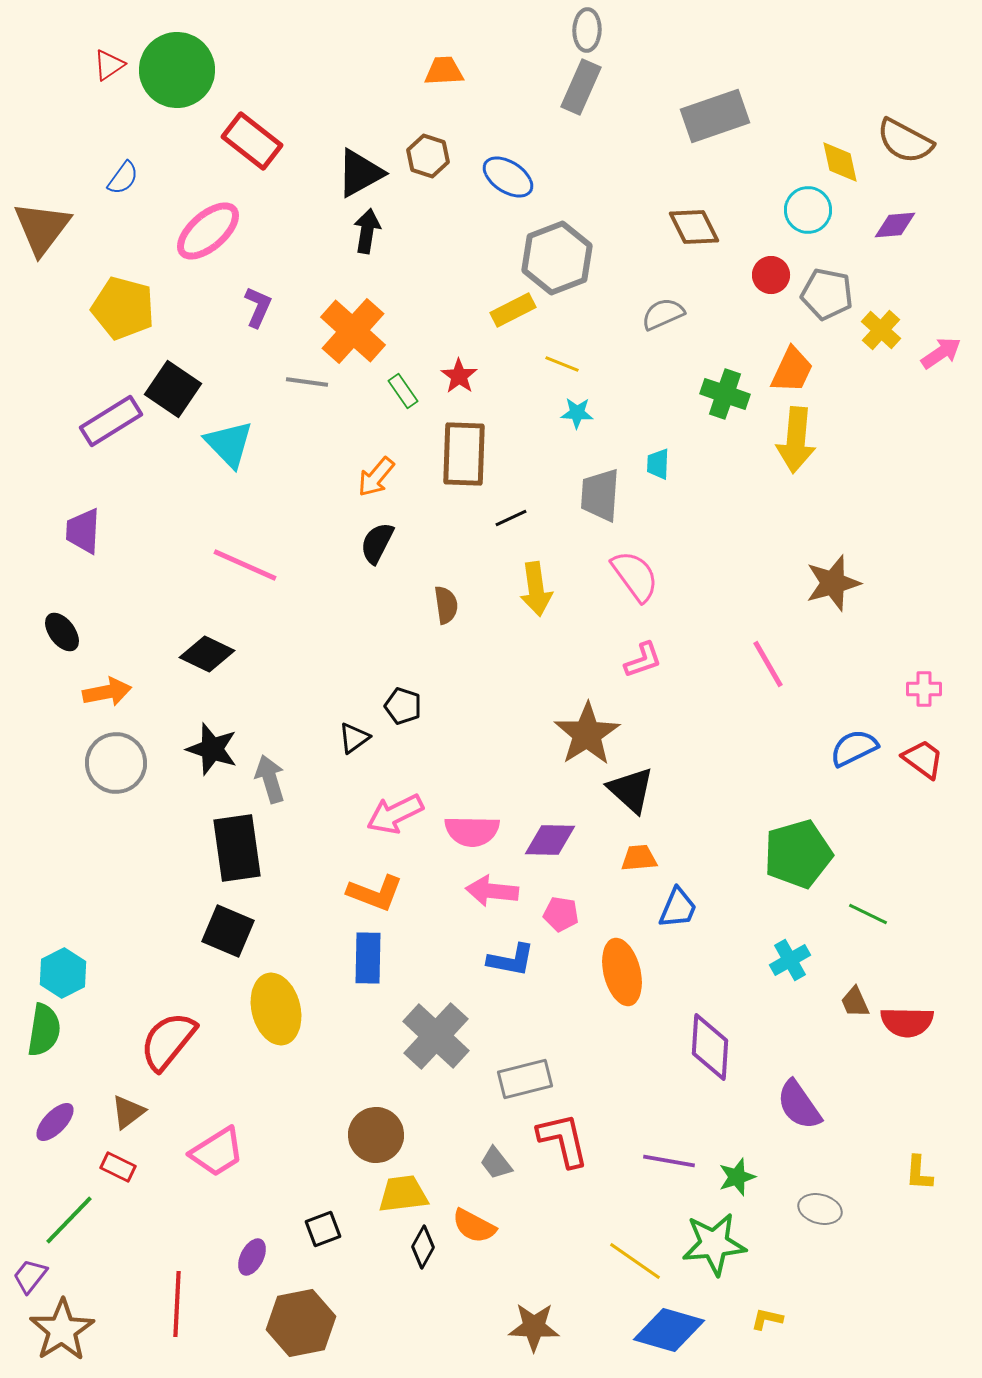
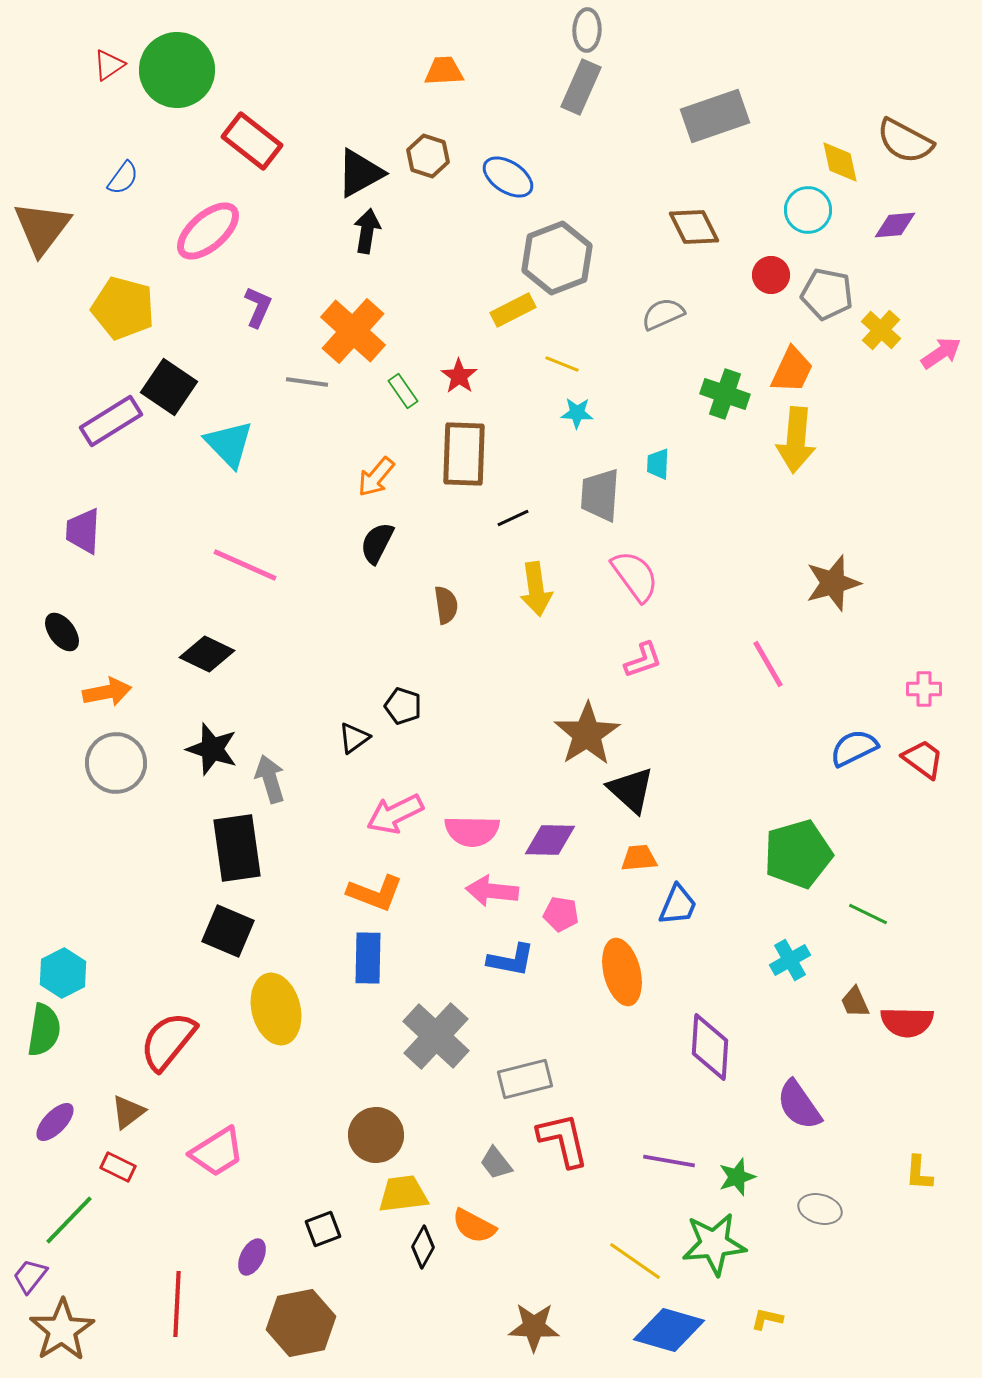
black square at (173, 389): moved 4 px left, 2 px up
black line at (511, 518): moved 2 px right
blue trapezoid at (678, 908): moved 3 px up
